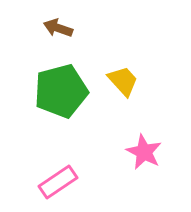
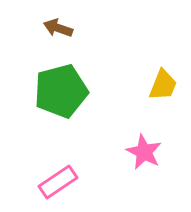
yellow trapezoid: moved 40 px right, 4 px down; rotated 64 degrees clockwise
